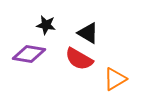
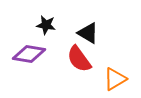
red semicircle: rotated 24 degrees clockwise
